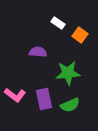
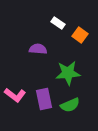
purple semicircle: moved 3 px up
